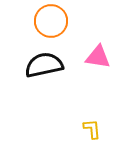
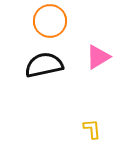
orange circle: moved 1 px left
pink triangle: rotated 40 degrees counterclockwise
